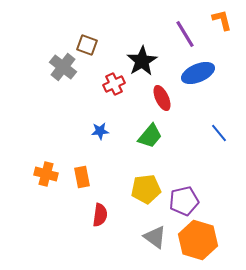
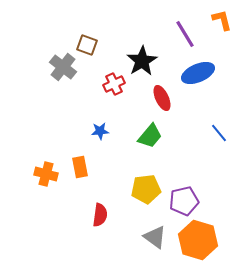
orange rectangle: moved 2 px left, 10 px up
